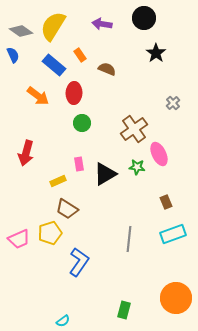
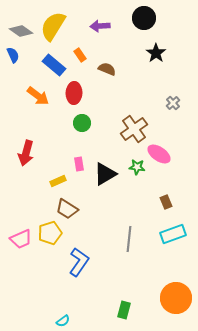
purple arrow: moved 2 px left, 2 px down; rotated 12 degrees counterclockwise
pink ellipse: rotated 30 degrees counterclockwise
pink trapezoid: moved 2 px right
